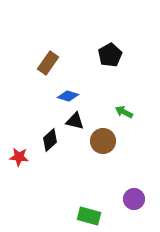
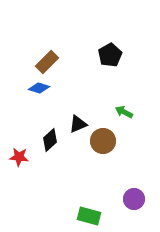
brown rectangle: moved 1 px left, 1 px up; rotated 10 degrees clockwise
blue diamond: moved 29 px left, 8 px up
black triangle: moved 3 px right, 3 px down; rotated 36 degrees counterclockwise
